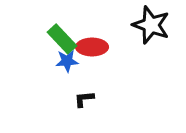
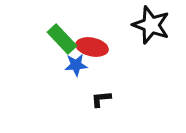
red ellipse: rotated 12 degrees clockwise
blue star: moved 9 px right, 4 px down
black L-shape: moved 17 px right
